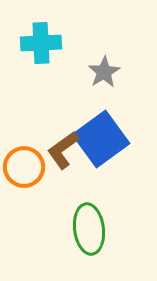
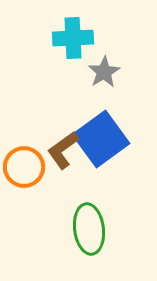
cyan cross: moved 32 px right, 5 px up
